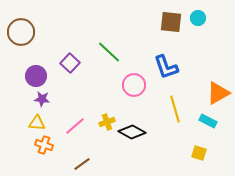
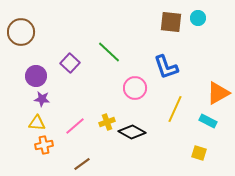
pink circle: moved 1 px right, 3 px down
yellow line: rotated 40 degrees clockwise
orange cross: rotated 30 degrees counterclockwise
